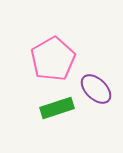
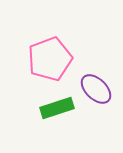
pink pentagon: moved 3 px left; rotated 9 degrees clockwise
